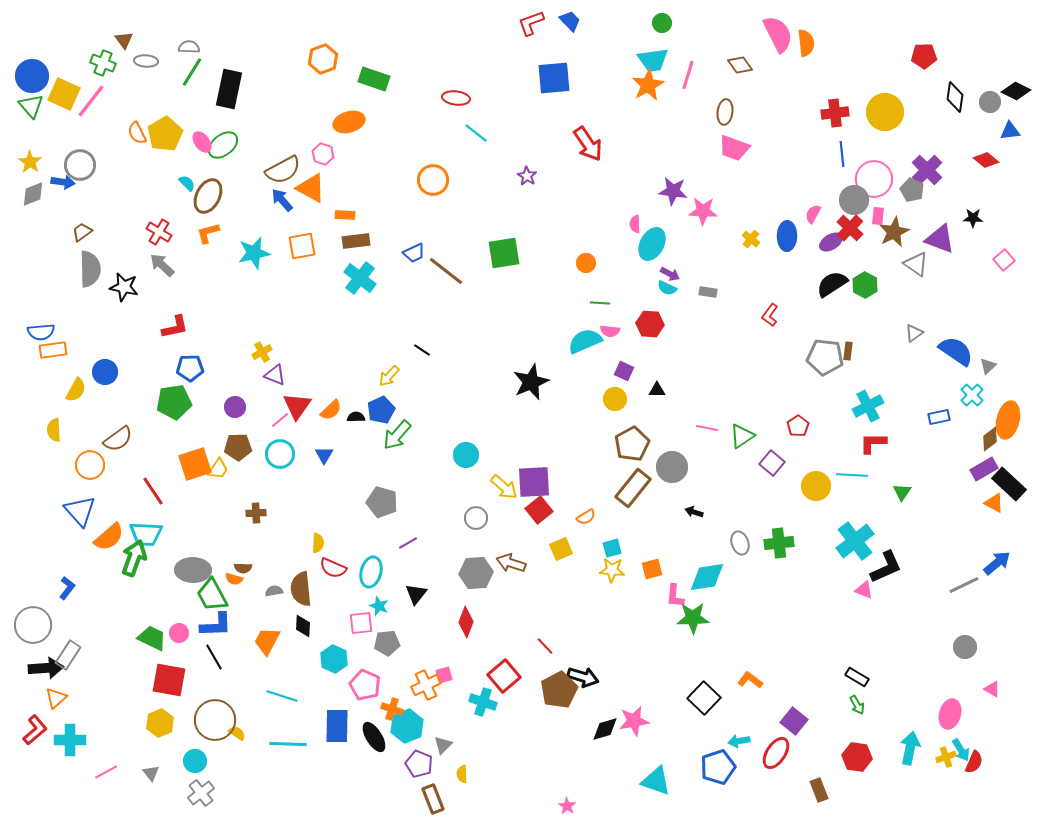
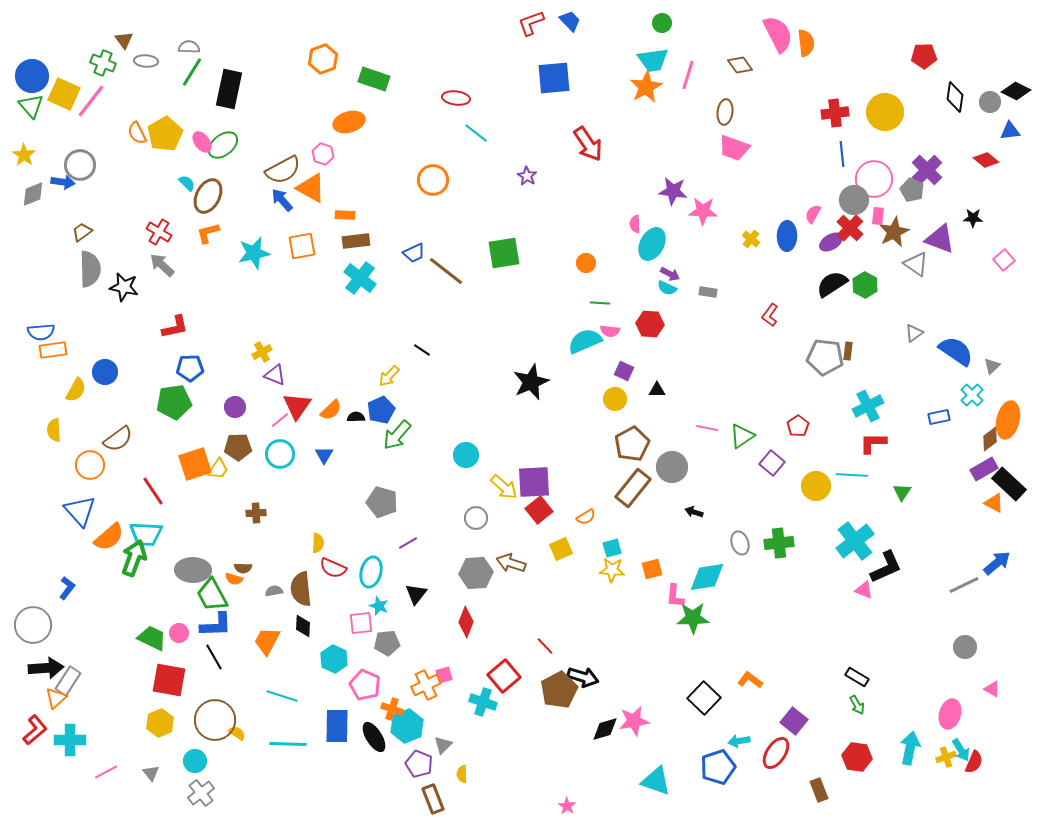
orange star at (648, 85): moved 2 px left, 2 px down
yellow star at (30, 162): moved 6 px left, 7 px up
gray triangle at (988, 366): moved 4 px right
gray rectangle at (68, 655): moved 26 px down
